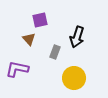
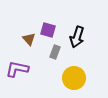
purple square: moved 8 px right, 10 px down; rotated 28 degrees clockwise
